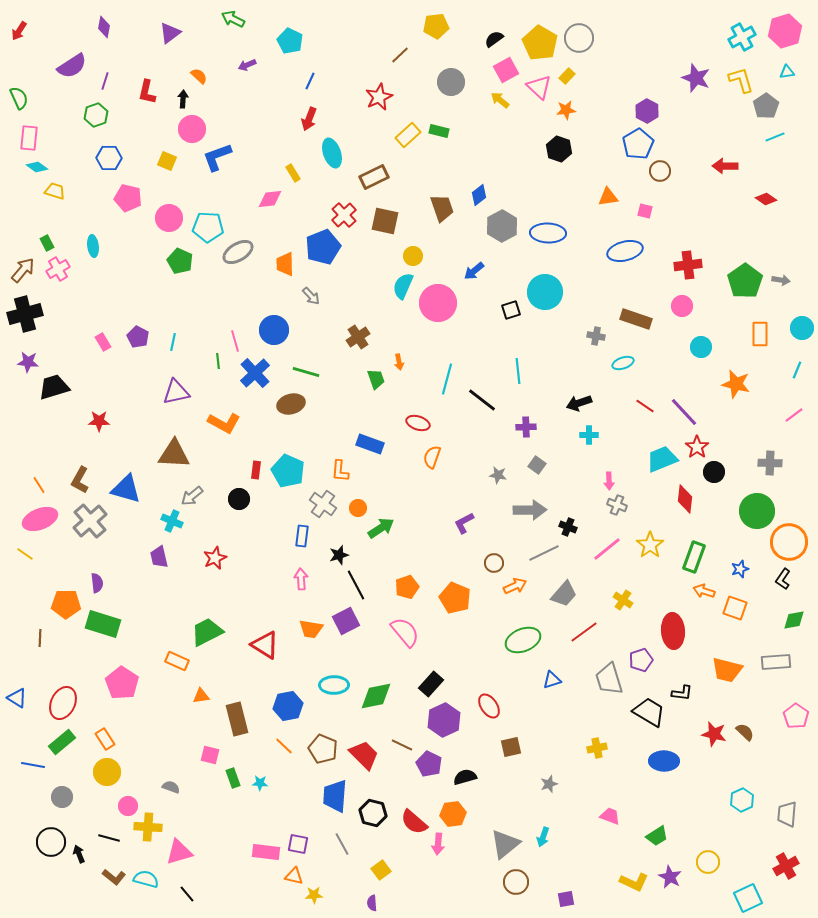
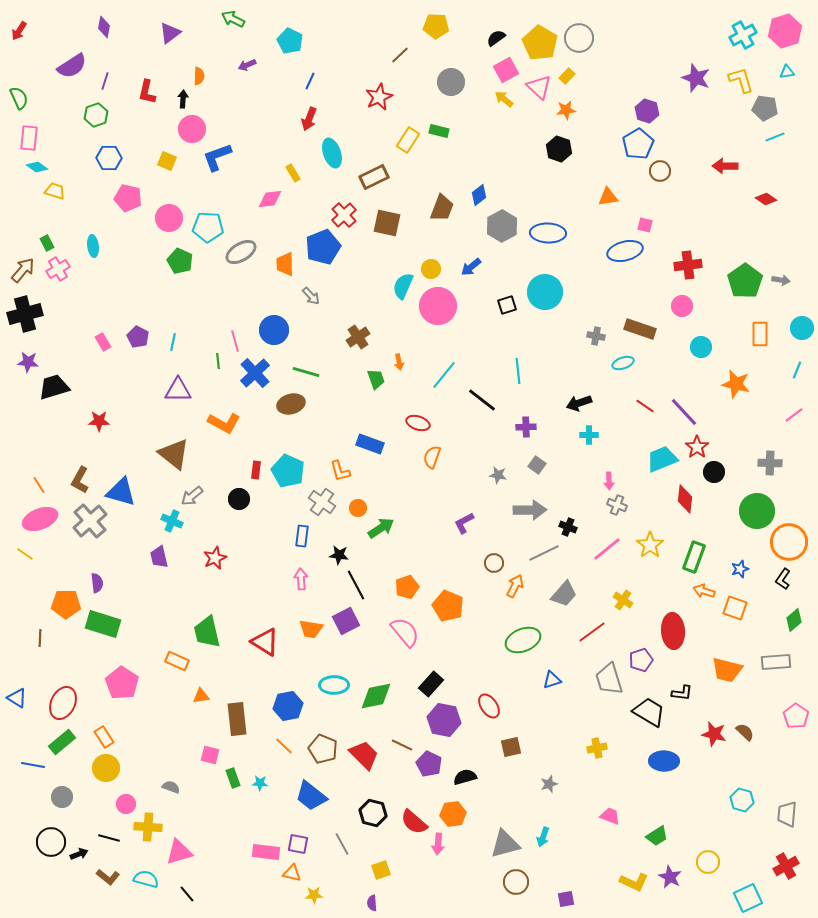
yellow pentagon at (436, 26): rotated 10 degrees clockwise
cyan cross at (742, 37): moved 1 px right, 2 px up
black semicircle at (494, 39): moved 2 px right, 1 px up
orange semicircle at (199, 76): rotated 48 degrees clockwise
yellow arrow at (500, 100): moved 4 px right, 1 px up
gray pentagon at (766, 106): moved 1 px left, 2 px down; rotated 30 degrees counterclockwise
purple hexagon at (647, 111): rotated 10 degrees counterclockwise
yellow rectangle at (408, 135): moved 5 px down; rotated 15 degrees counterclockwise
brown trapezoid at (442, 208): rotated 40 degrees clockwise
pink square at (645, 211): moved 14 px down
brown square at (385, 221): moved 2 px right, 2 px down
gray ellipse at (238, 252): moved 3 px right
yellow circle at (413, 256): moved 18 px right, 13 px down
blue arrow at (474, 271): moved 3 px left, 4 px up
pink circle at (438, 303): moved 3 px down
black square at (511, 310): moved 4 px left, 5 px up
brown rectangle at (636, 319): moved 4 px right, 10 px down
cyan line at (447, 379): moved 3 px left, 4 px up; rotated 24 degrees clockwise
purple triangle at (176, 392): moved 2 px right, 2 px up; rotated 12 degrees clockwise
brown triangle at (174, 454): rotated 36 degrees clockwise
orange L-shape at (340, 471): rotated 20 degrees counterclockwise
blue triangle at (126, 489): moved 5 px left, 3 px down
gray cross at (323, 504): moved 1 px left, 2 px up
black star at (339, 555): rotated 24 degrees clockwise
orange arrow at (515, 586): rotated 40 degrees counterclockwise
orange pentagon at (455, 598): moved 7 px left, 8 px down
green diamond at (794, 620): rotated 30 degrees counterclockwise
green trapezoid at (207, 632): rotated 76 degrees counterclockwise
red line at (584, 632): moved 8 px right
red triangle at (265, 645): moved 3 px up
brown rectangle at (237, 719): rotated 8 degrees clockwise
purple hexagon at (444, 720): rotated 24 degrees counterclockwise
orange rectangle at (105, 739): moved 1 px left, 2 px up
yellow circle at (107, 772): moved 1 px left, 4 px up
blue trapezoid at (335, 796): moved 24 px left; rotated 56 degrees counterclockwise
cyan hexagon at (742, 800): rotated 20 degrees counterclockwise
pink circle at (128, 806): moved 2 px left, 2 px up
gray triangle at (505, 844): rotated 24 degrees clockwise
black arrow at (79, 854): rotated 90 degrees clockwise
yellow square at (381, 870): rotated 18 degrees clockwise
orange triangle at (294, 876): moved 2 px left, 3 px up
brown L-shape at (114, 877): moved 6 px left
